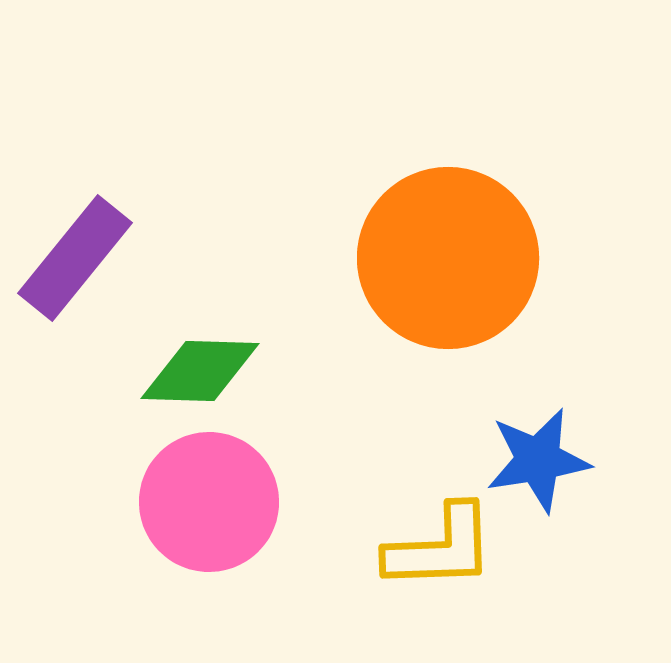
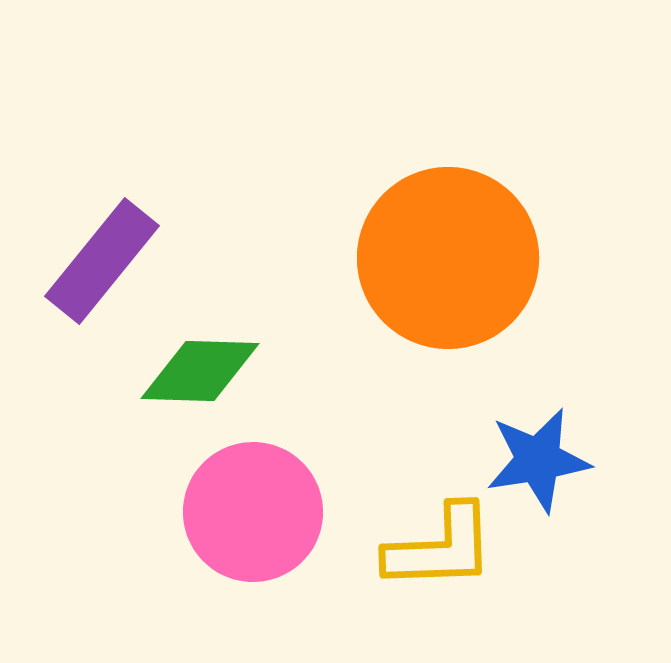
purple rectangle: moved 27 px right, 3 px down
pink circle: moved 44 px right, 10 px down
